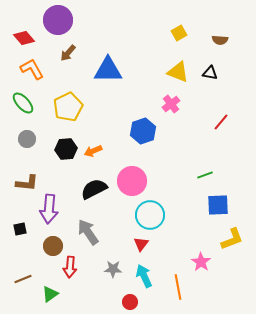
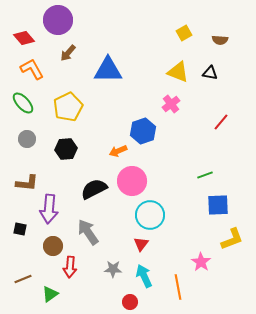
yellow square: moved 5 px right
orange arrow: moved 25 px right
black square: rotated 24 degrees clockwise
